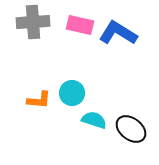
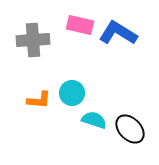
gray cross: moved 18 px down
black ellipse: moved 1 px left; rotated 8 degrees clockwise
